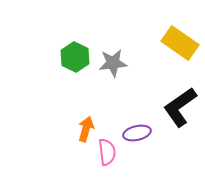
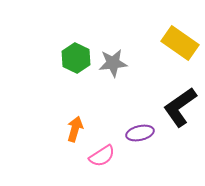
green hexagon: moved 1 px right, 1 px down
orange arrow: moved 11 px left
purple ellipse: moved 3 px right
pink semicircle: moved 5 px left, 4 px down; rotated 64 degrees clockwise
